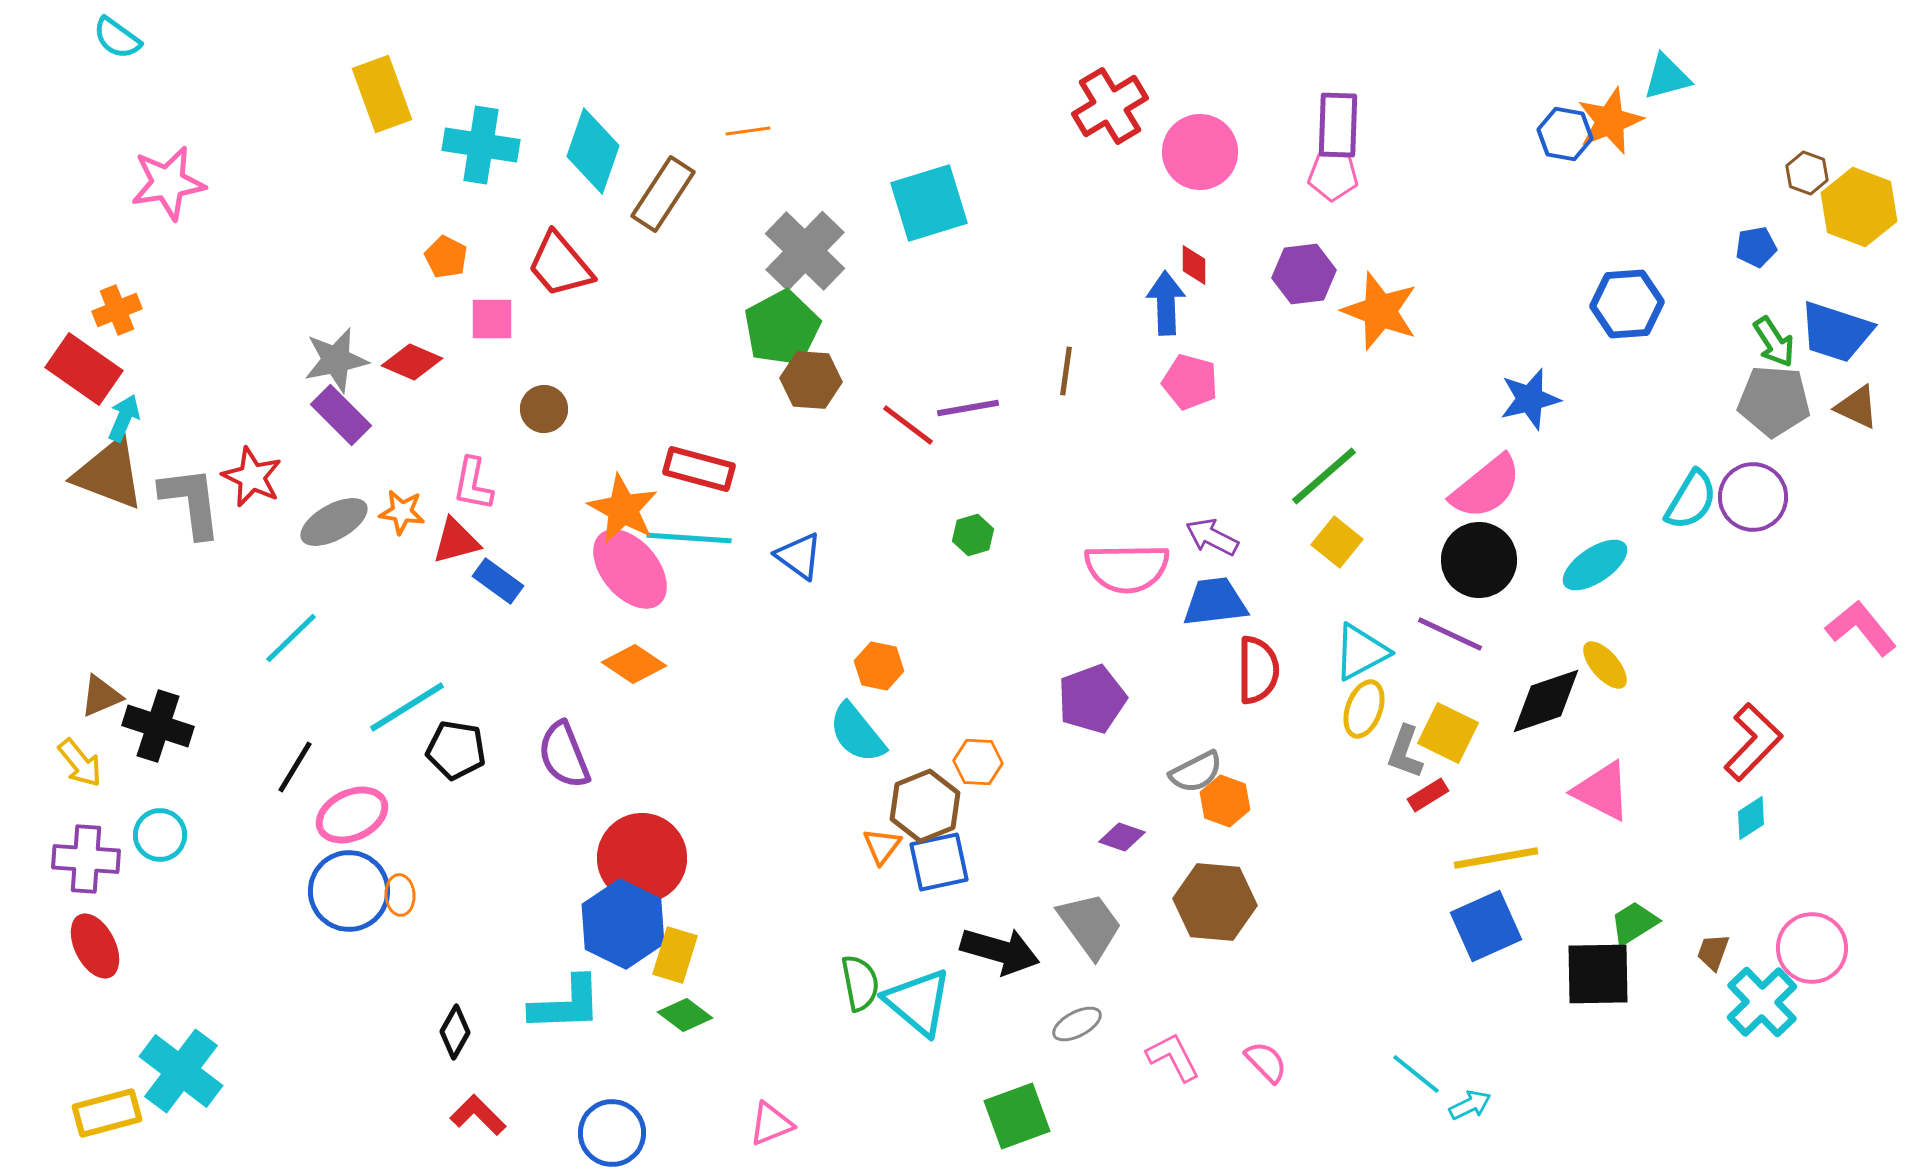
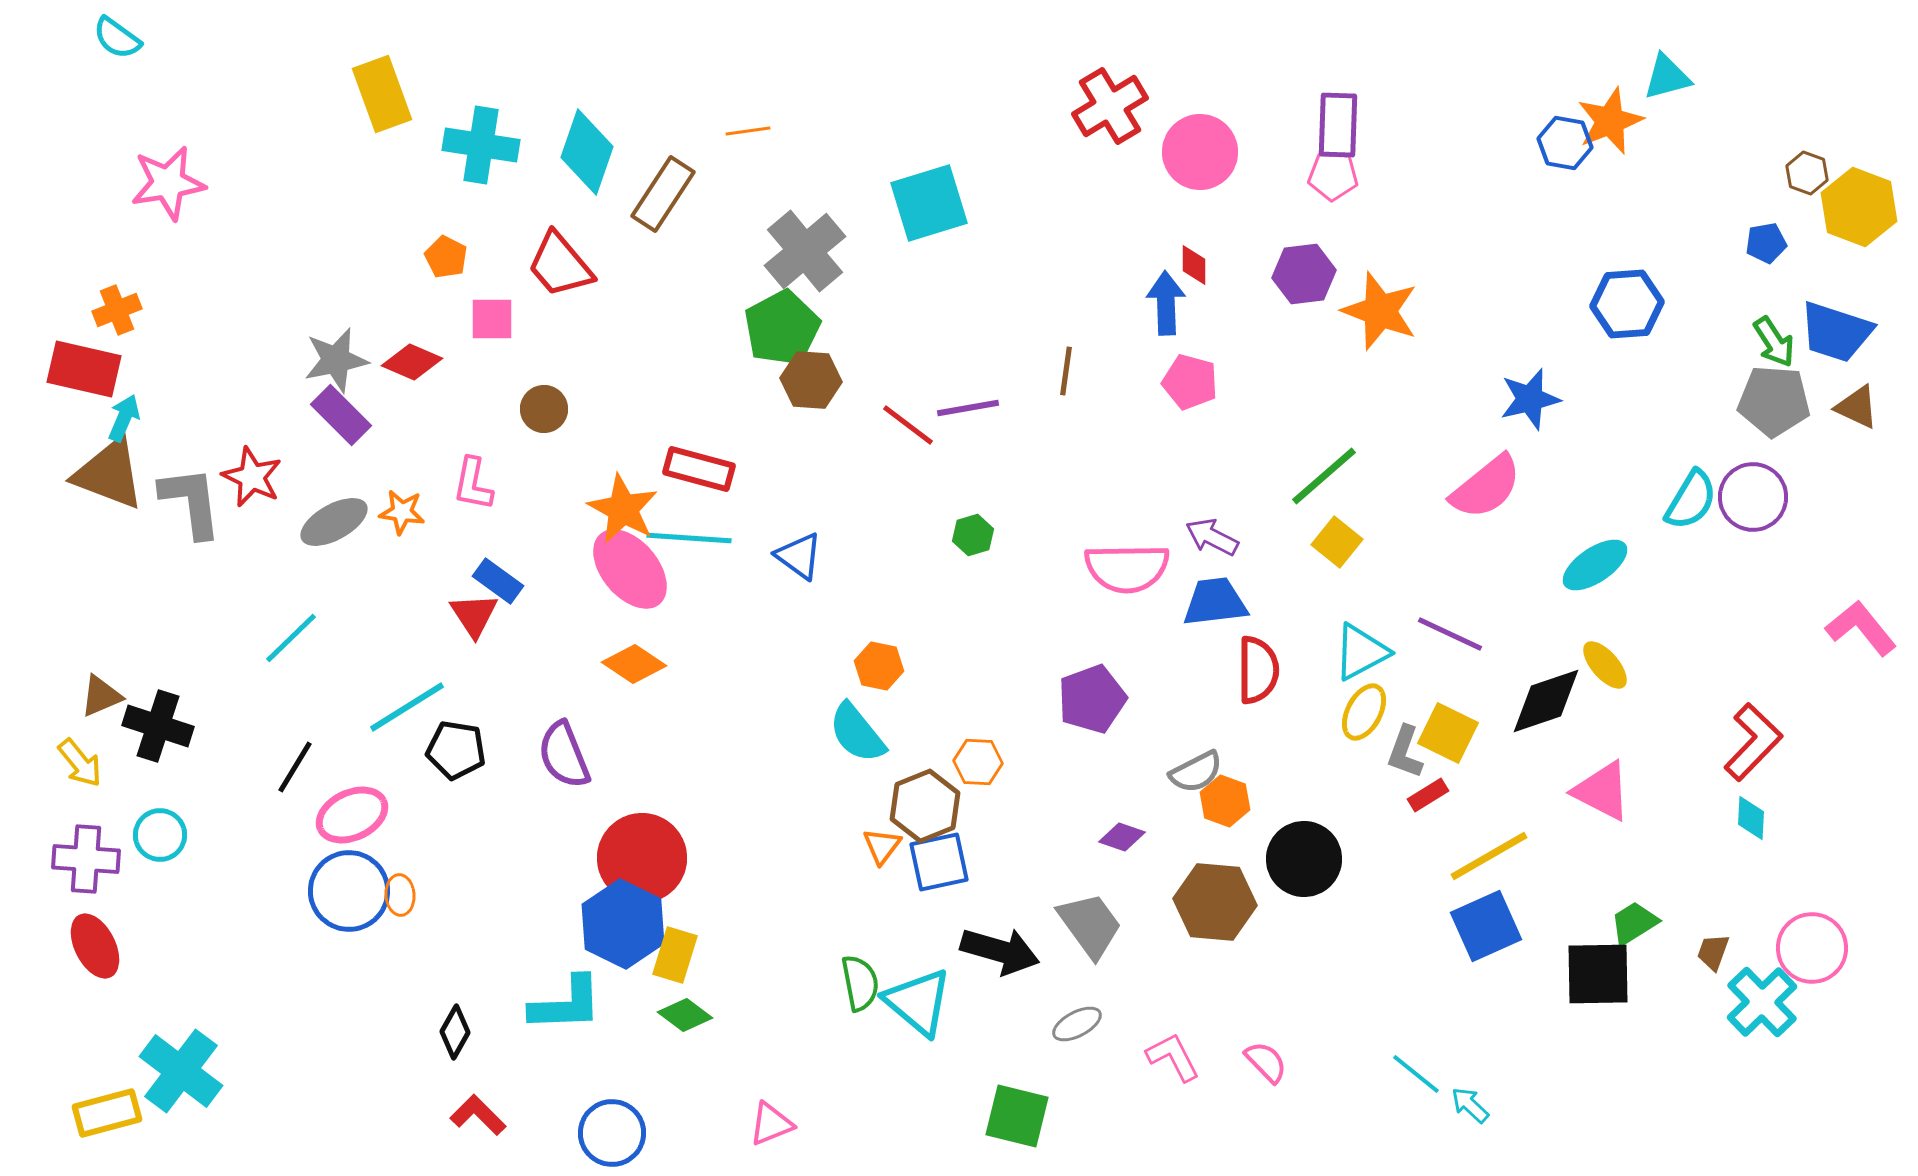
blue hexagon at (1565, 134): moved 9 px down
cyan diamond at (593, 151): moved 6 px left, 1 px down
blue pentagon at (1756, 247): moved 10 px right, 4 px up
gray cross at (805, 251): rotated 6 degrees clockwise
red rectangle at (84, 369): rotated 22 degrees counterclockwise
red triangle at (456, 541): moved 18 px right, 74 px down; rotated 48 degrees counterclockwise
black circle at (1479, 560): moved 175 px left, 299 px down
yellow ellipse at (1364, 709): moved 3 px down; rotated 8 degrees clockwise
cyan diamond at (1751, 818): rotated 54 degrees counterclockwise
yellow line at (1496, 858): moved 7 px left, 2 px up; rotated 20 degrees counterclockwise
cyan arrow at (1470, 1105): rotated 111 degrees counterclockwise
green square at (1017, 1116): rotated 34 degrees clockwise
